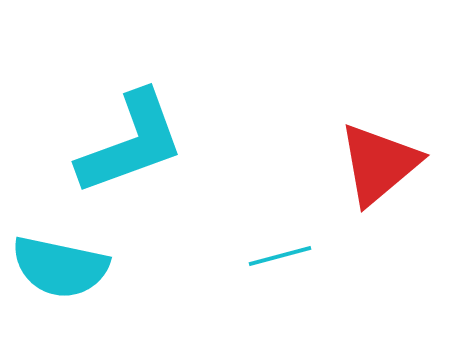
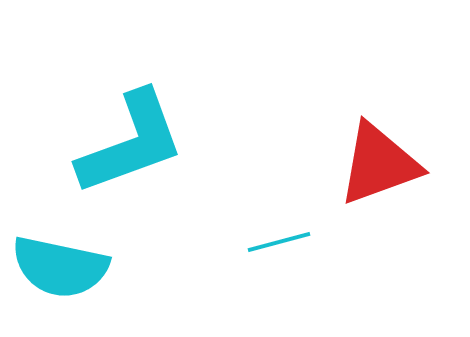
red triangle: rotated 20 degrees clockwise
cyan line: moved 1 px left, 14 px up
